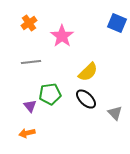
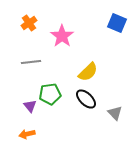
orange arrow: moved 1 px down
